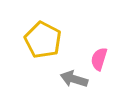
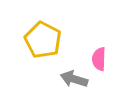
pink semicircle: rotated 15 degrees counterclockwise
